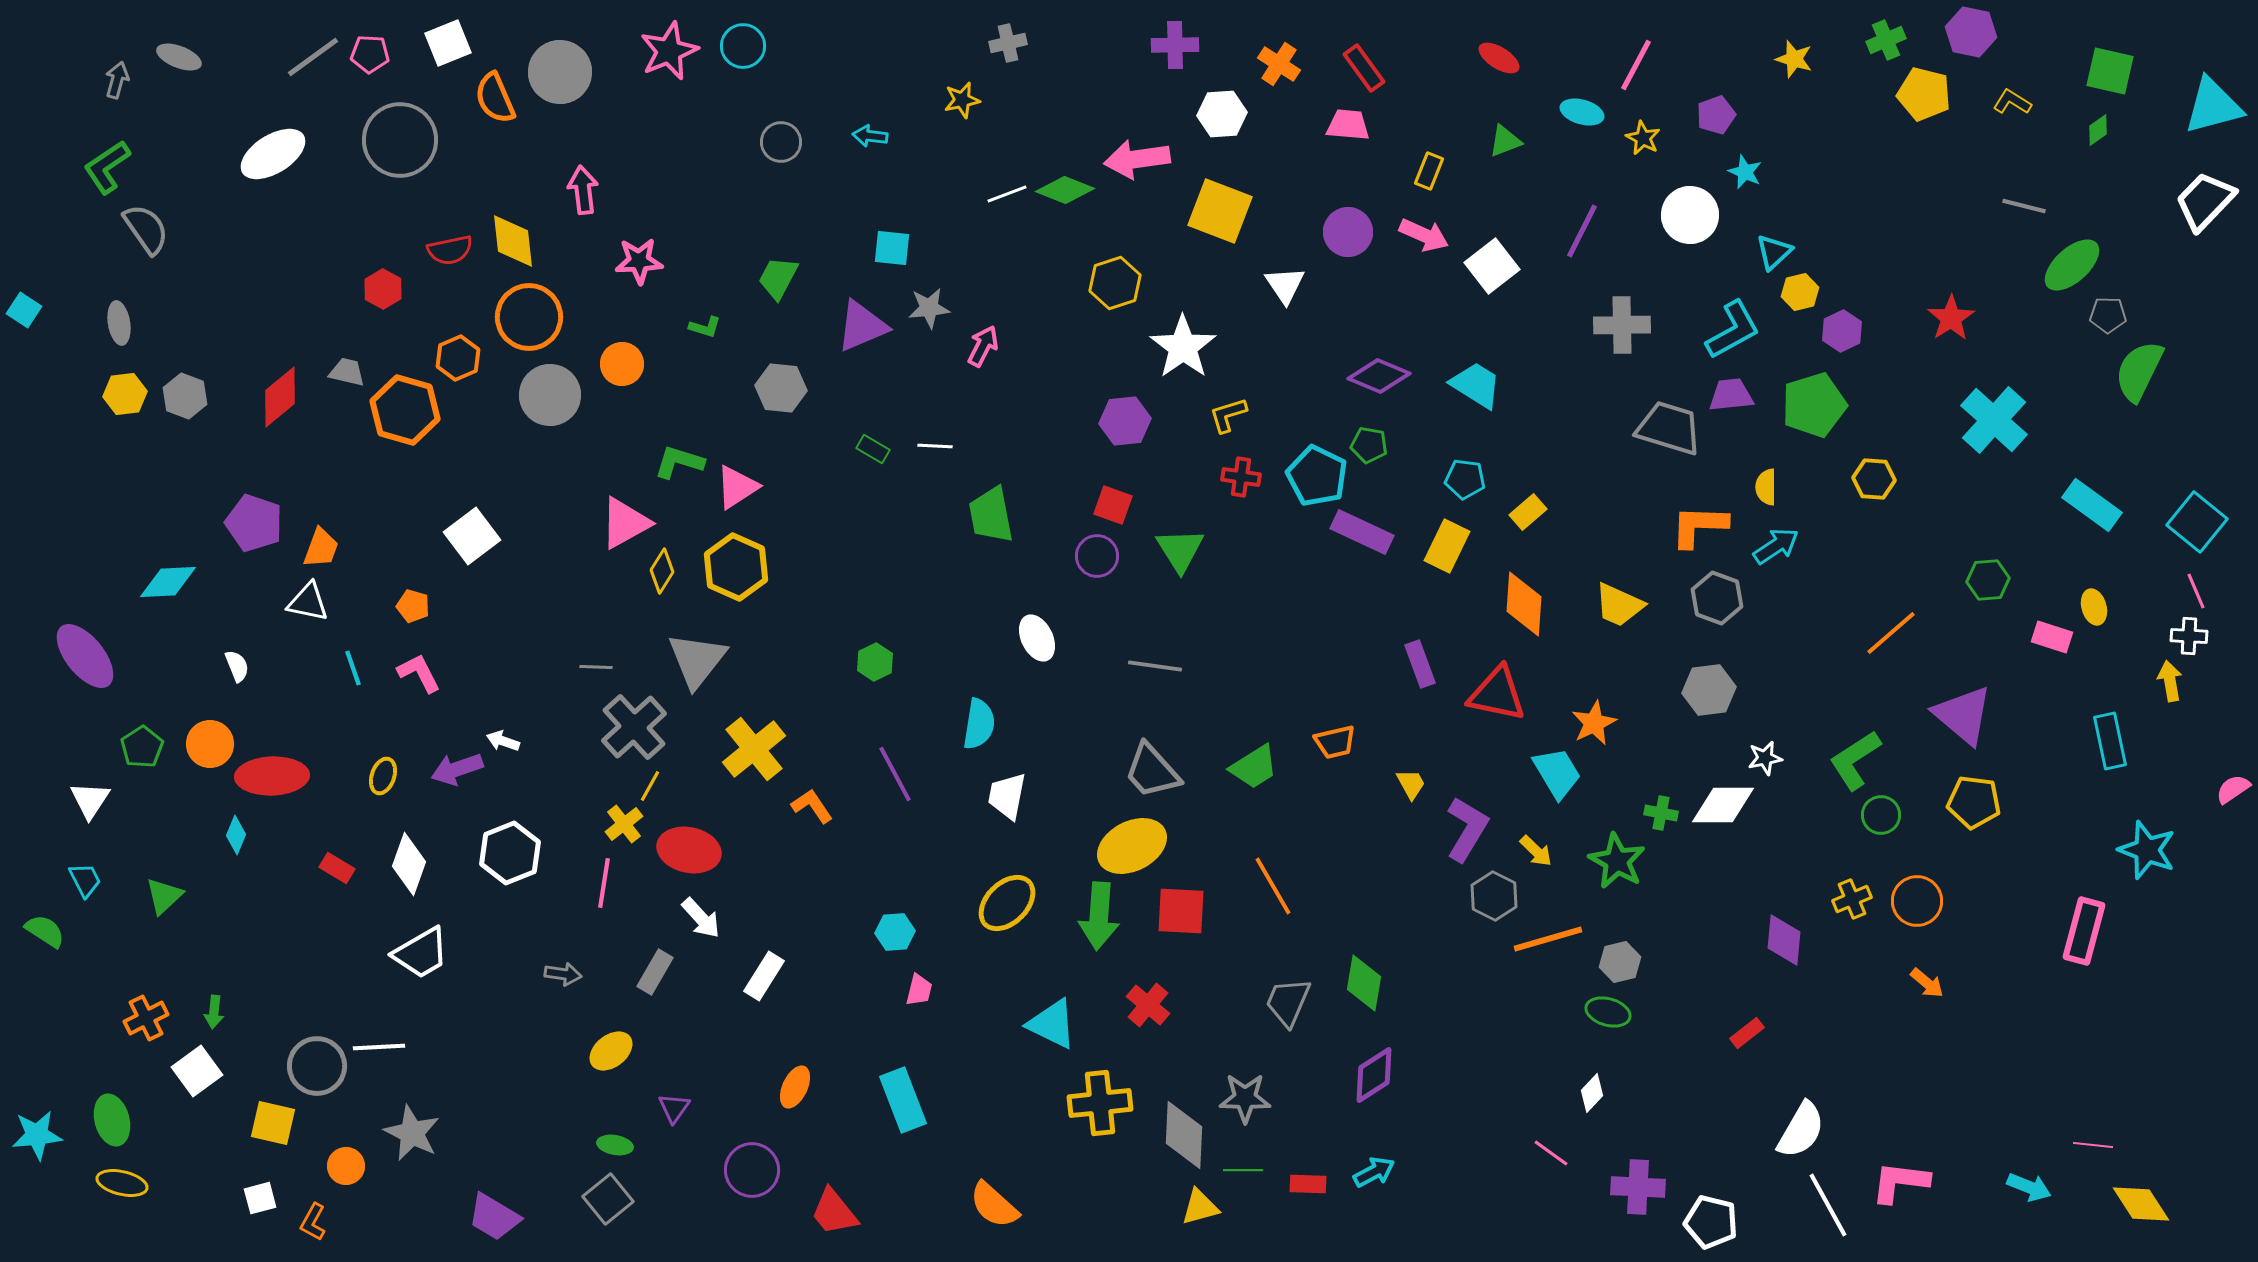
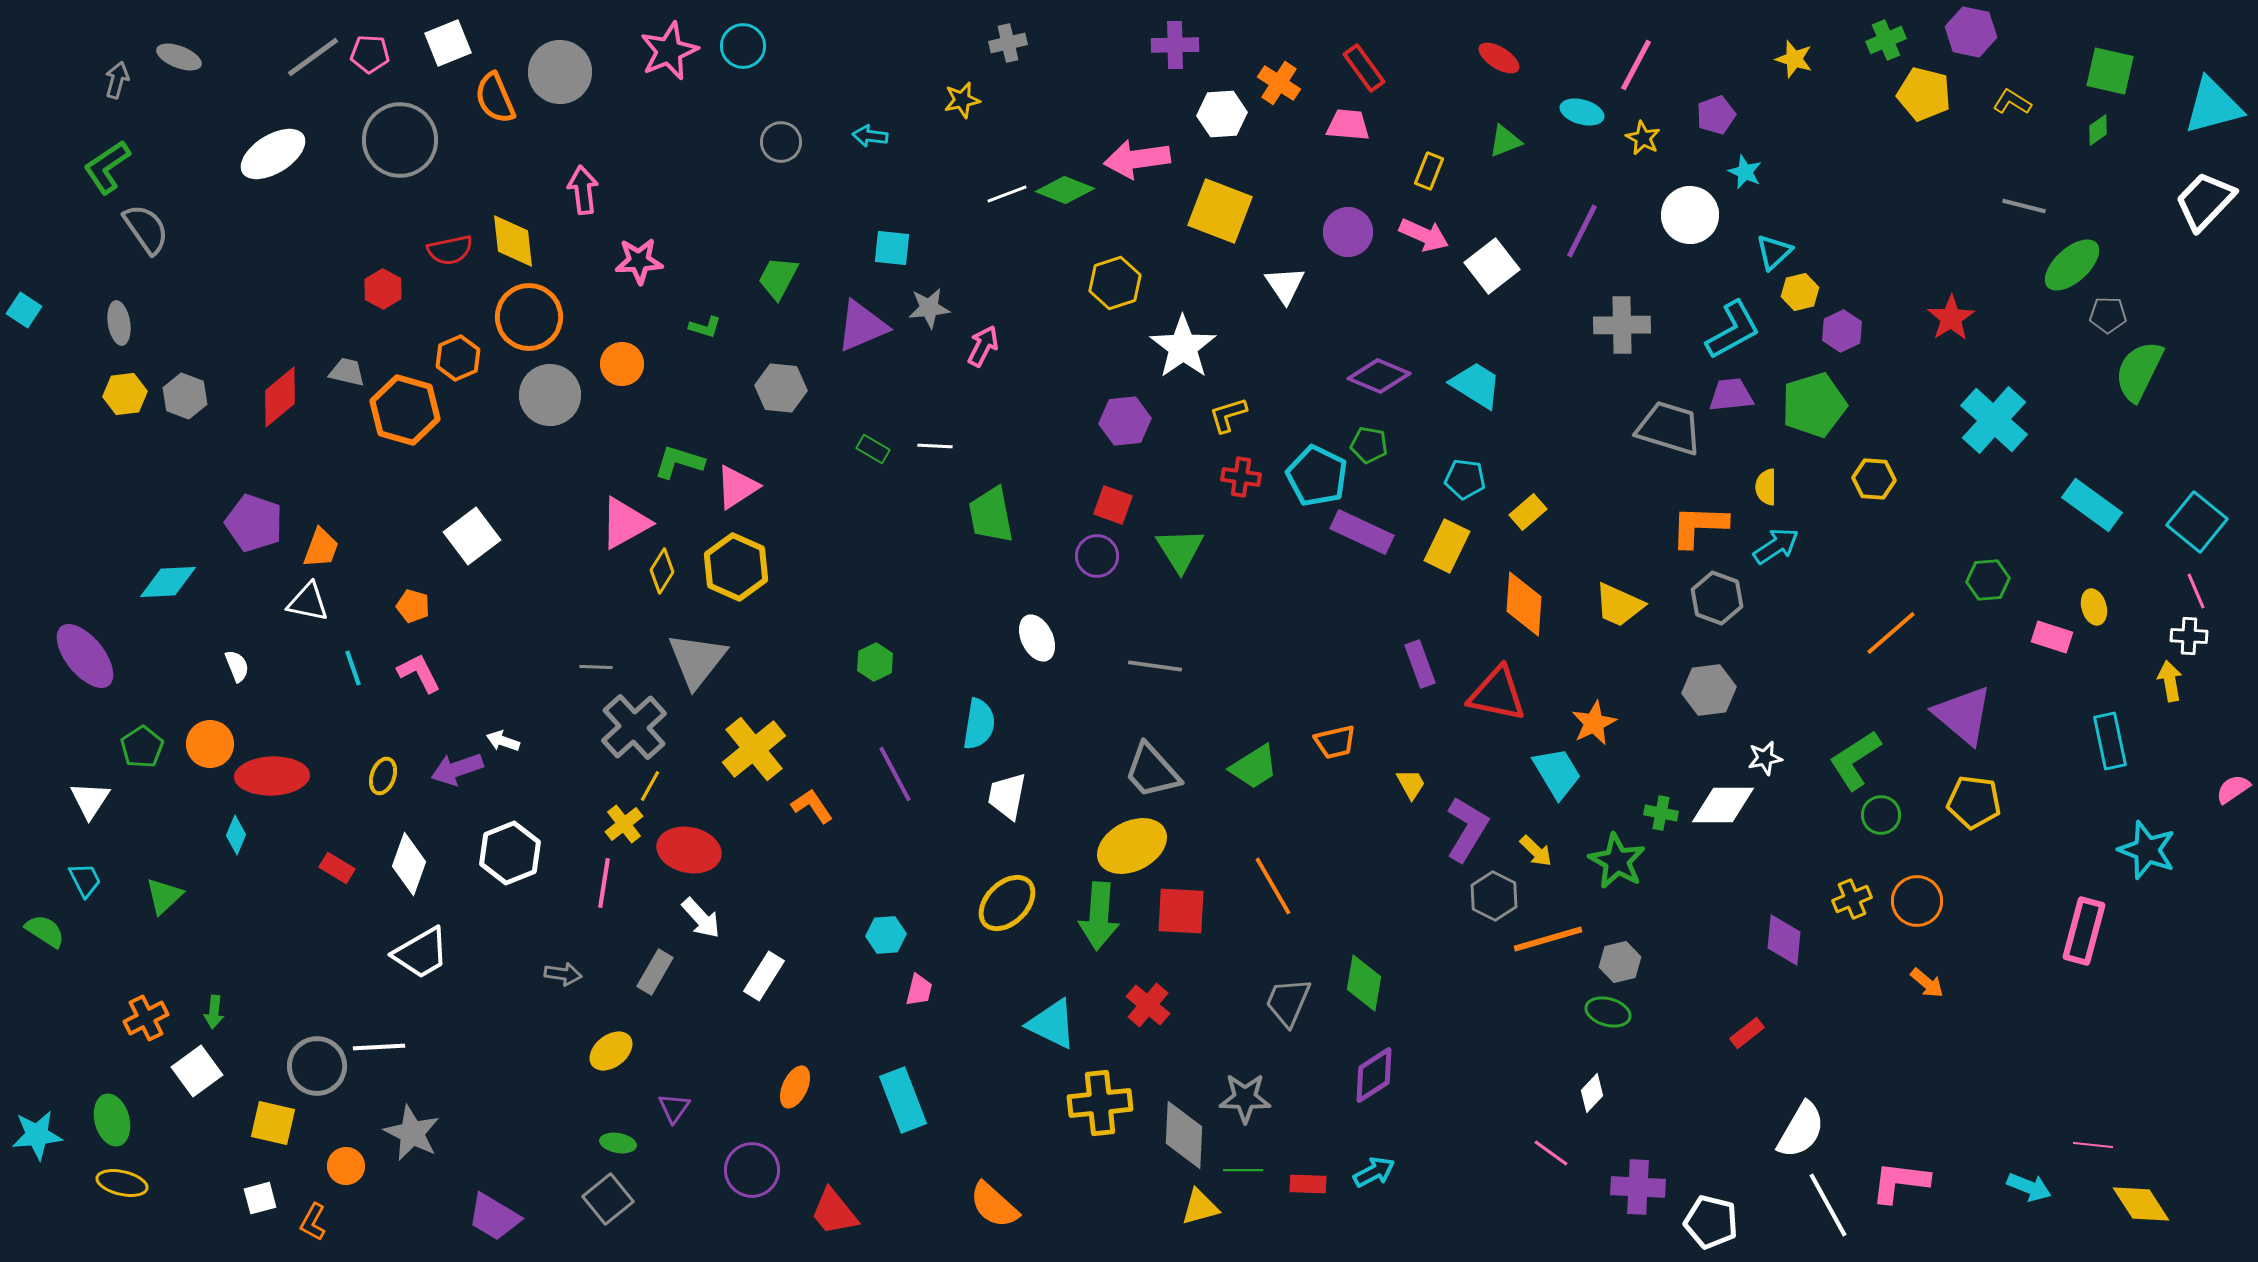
orange cross at (1279, 64): moved 19 px down
cyan hexagon at (895, 932): moved 9 px left, 3 px down
green ellipse at (615, 1145): moved 3 px right, 2 px up
